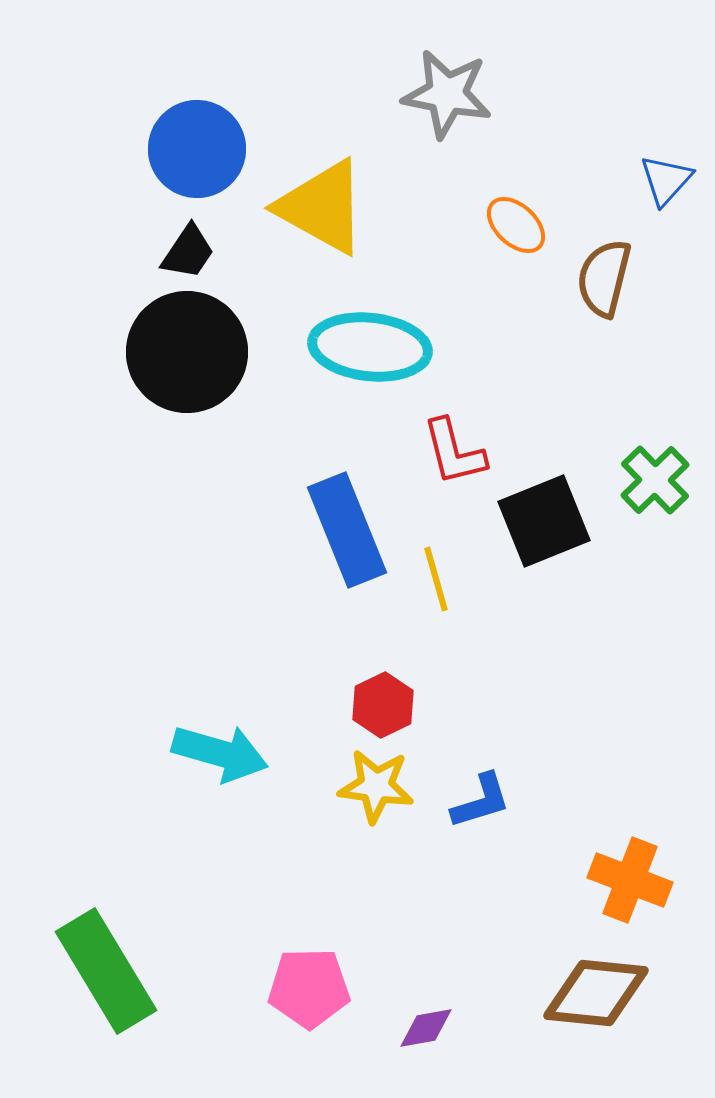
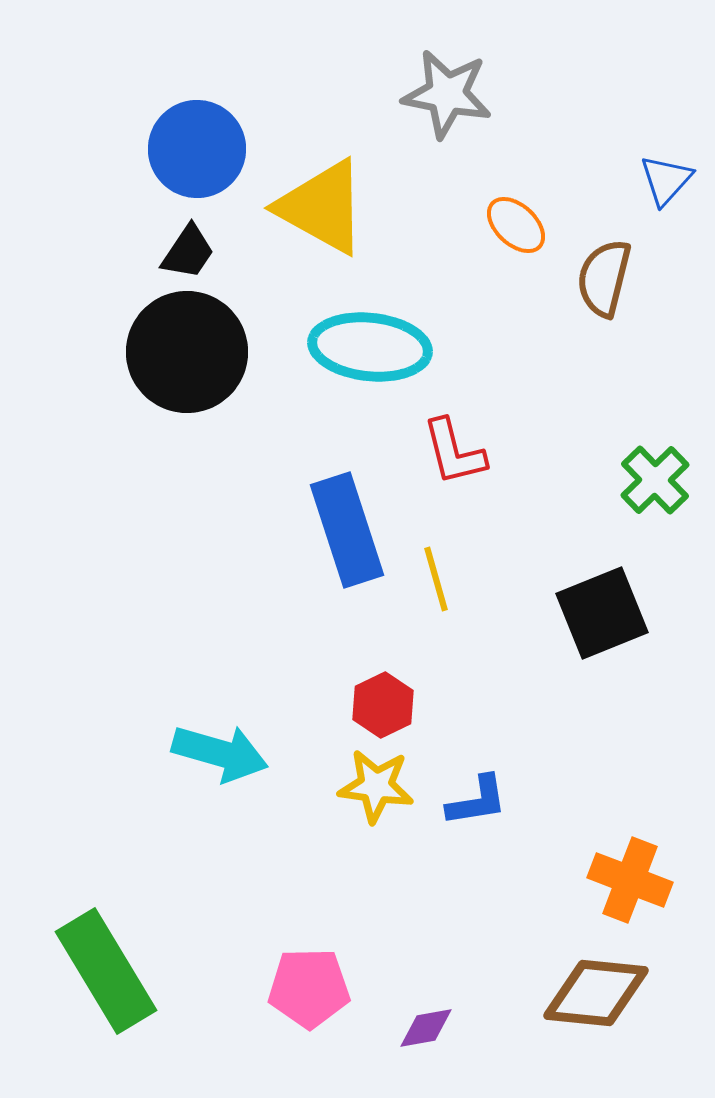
black square: moved 58 px right, 92 px down
blue rectangle: rotated 4 degrees clockwise
blue L-shape: moved 4 px left; rotated 8 degrees clockwise
